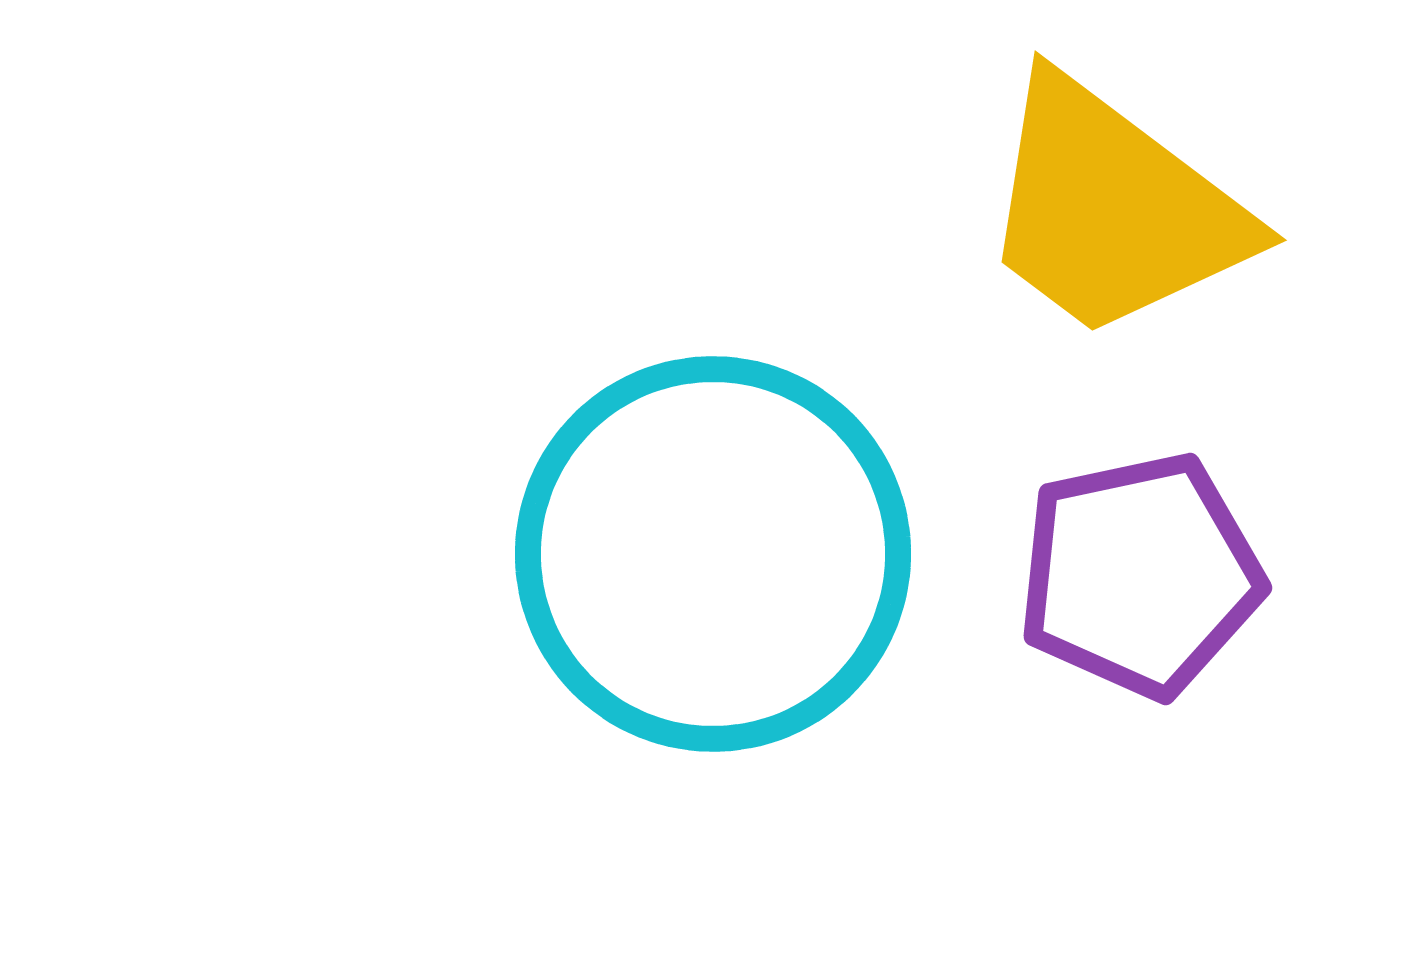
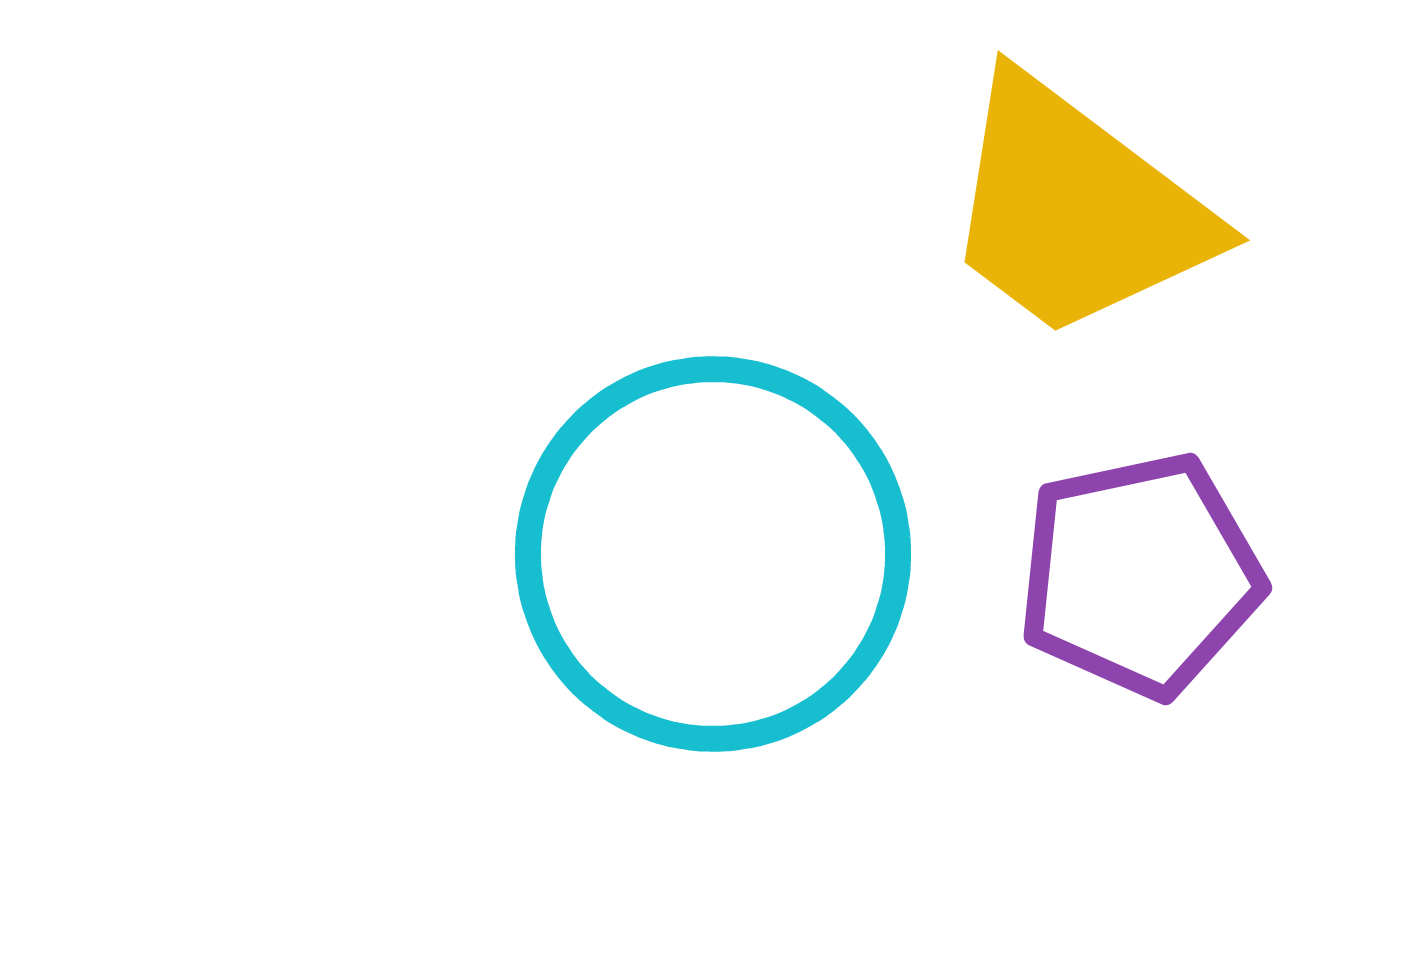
yellow trapezoid: moved 37 px left
